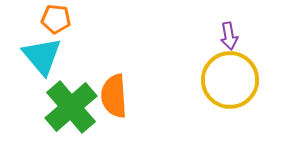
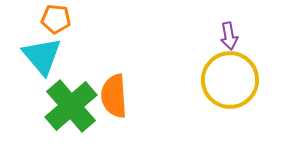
green cross: moved 1 px up
